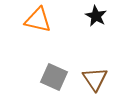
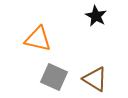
orange triangle: moved 19 px down
brown triangle: rotated 24 degrees counterclockwise
